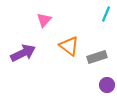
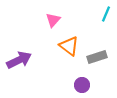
pink triangle: moved 9 px right
purple arrow: moved 4 px left, 7 px down
purple circle: moved 25 px left
